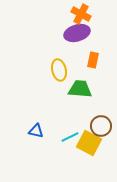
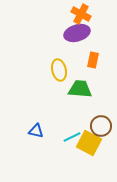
cyan line: moved 2 px right
